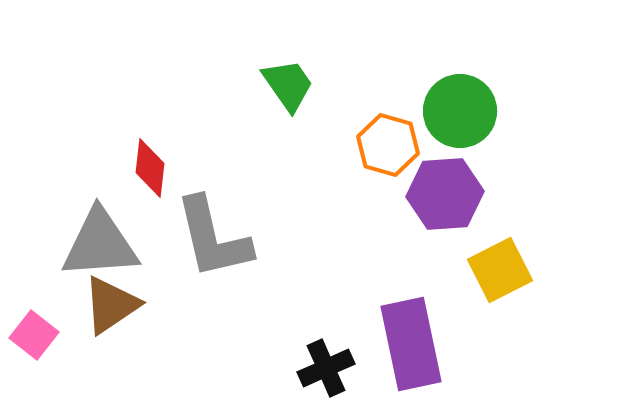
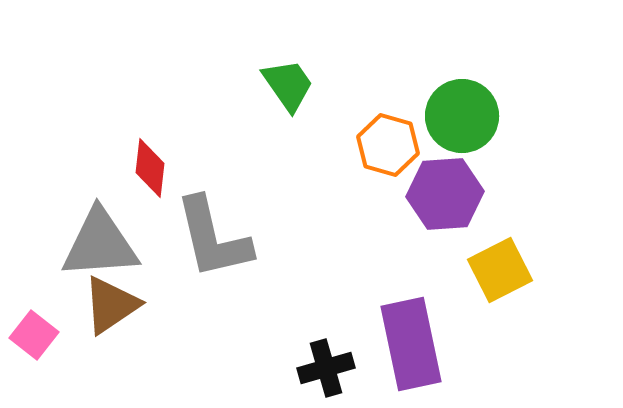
green circle: moved 2 px right, 5 px down
black cross: rotated 8 degrees clockwise
